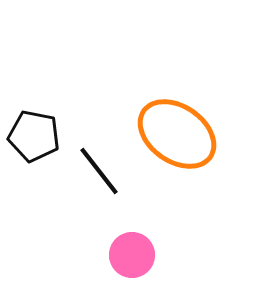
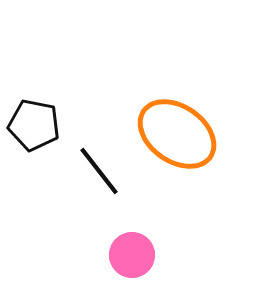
black pentagon: moved 11 px up
